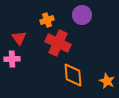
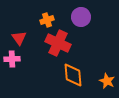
purple circle: moved 1 px left, 2 px down
